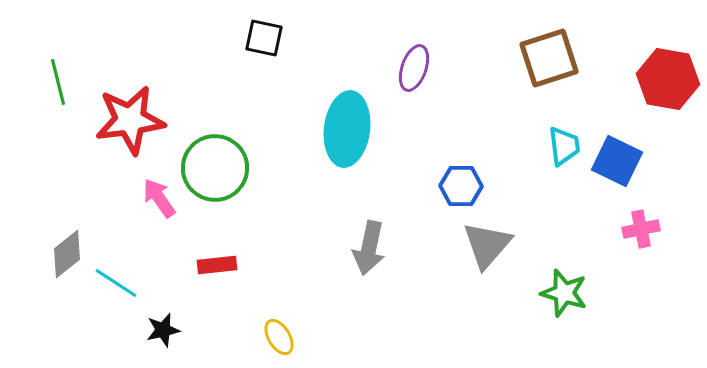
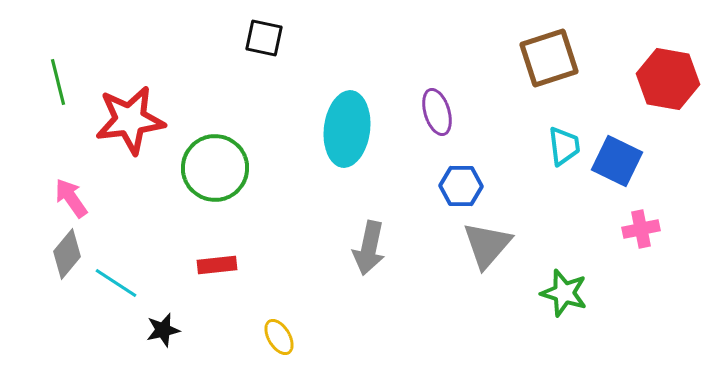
purple ellipse: moved 23 px right, 44 px down; rotated 36 degrees counterclockwise
pink arrow: moved 88 px left
gray diamond: rotated 12 degrees counterclockwise
